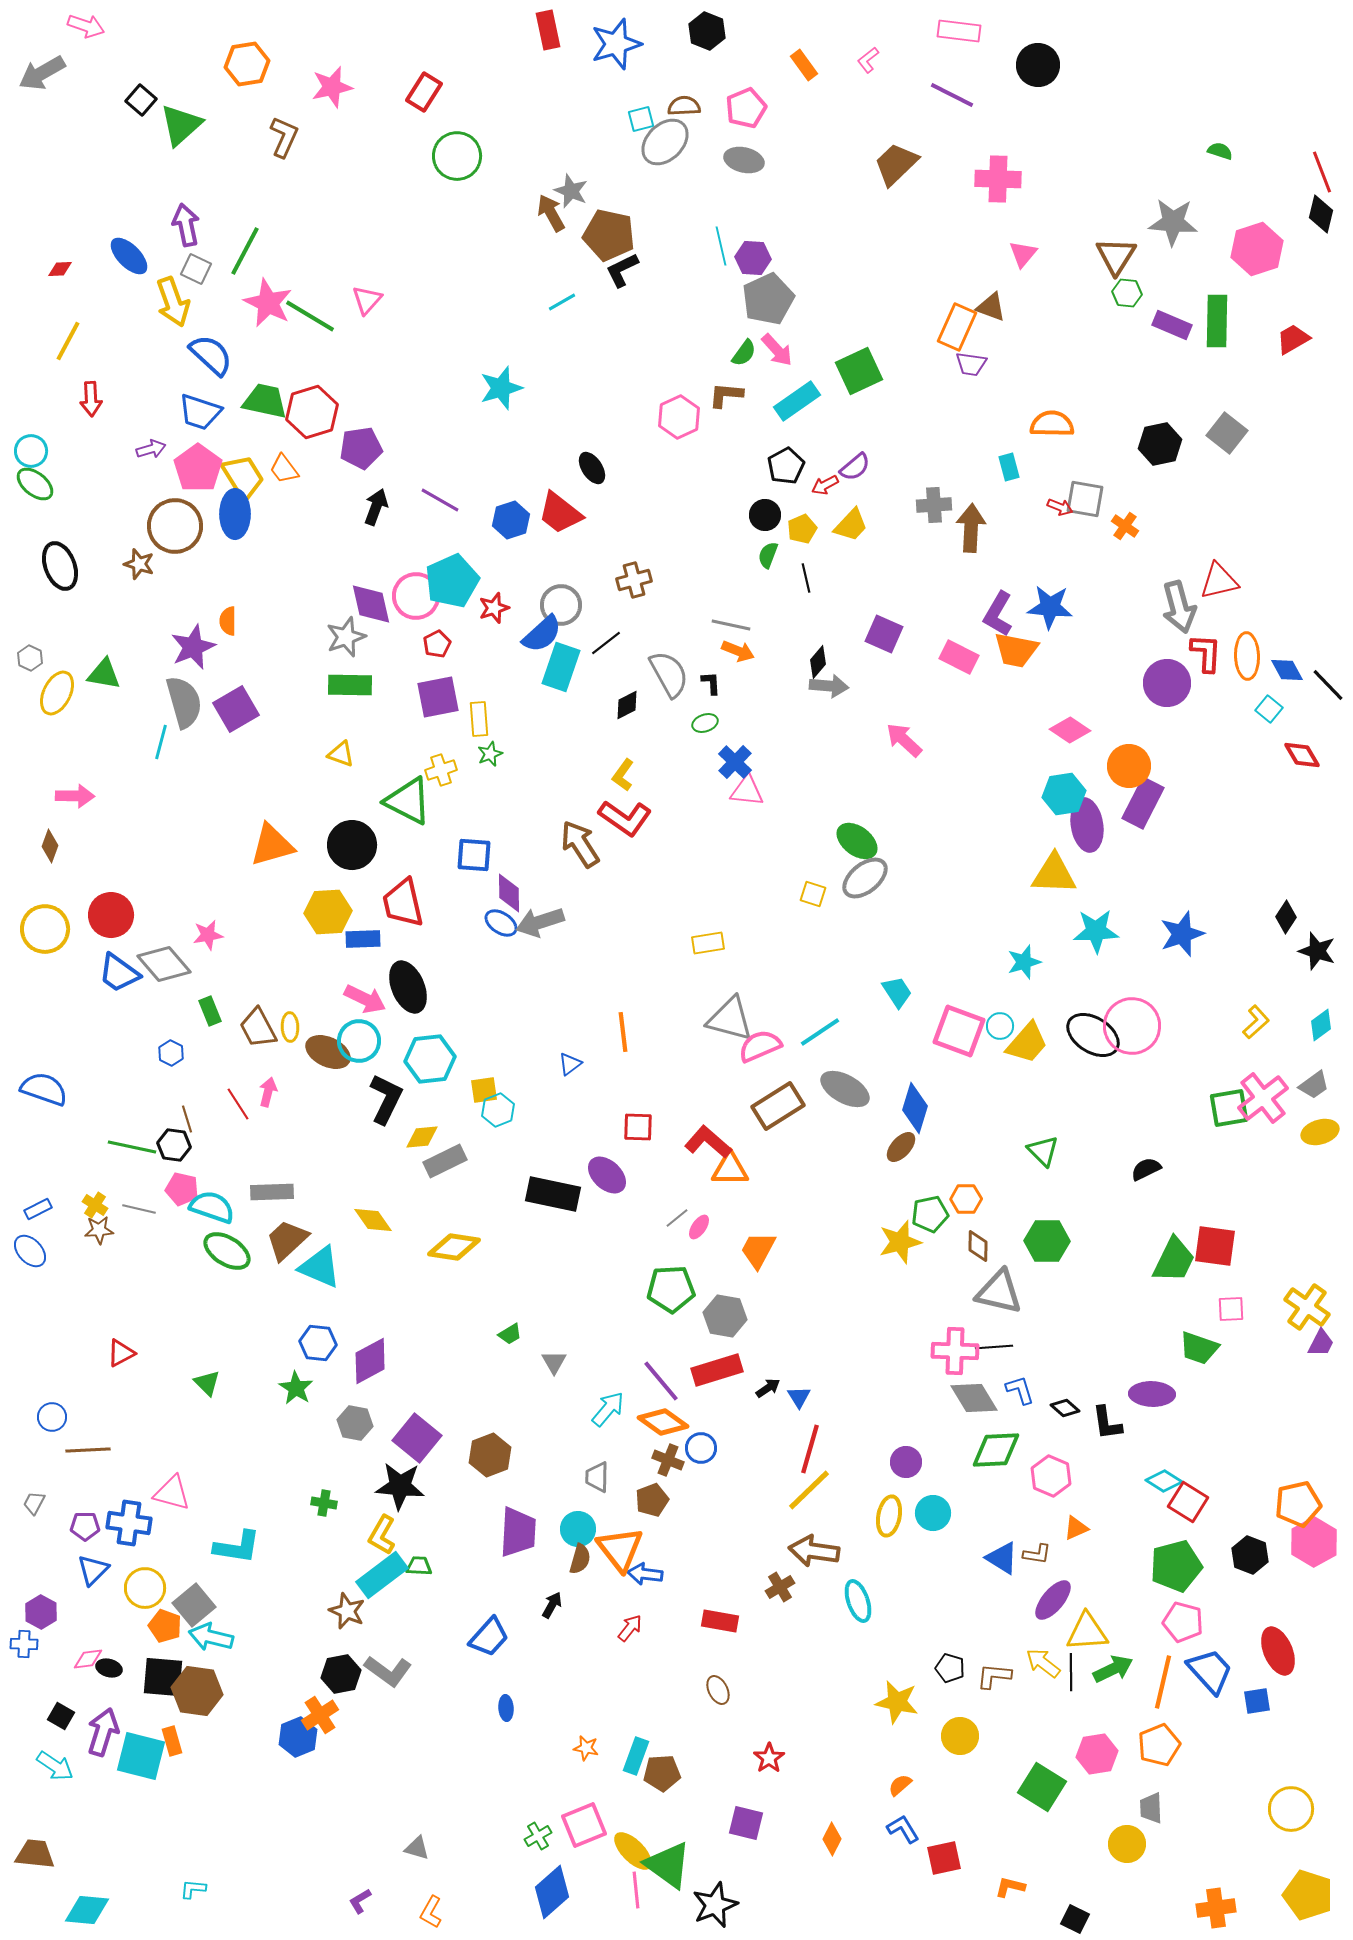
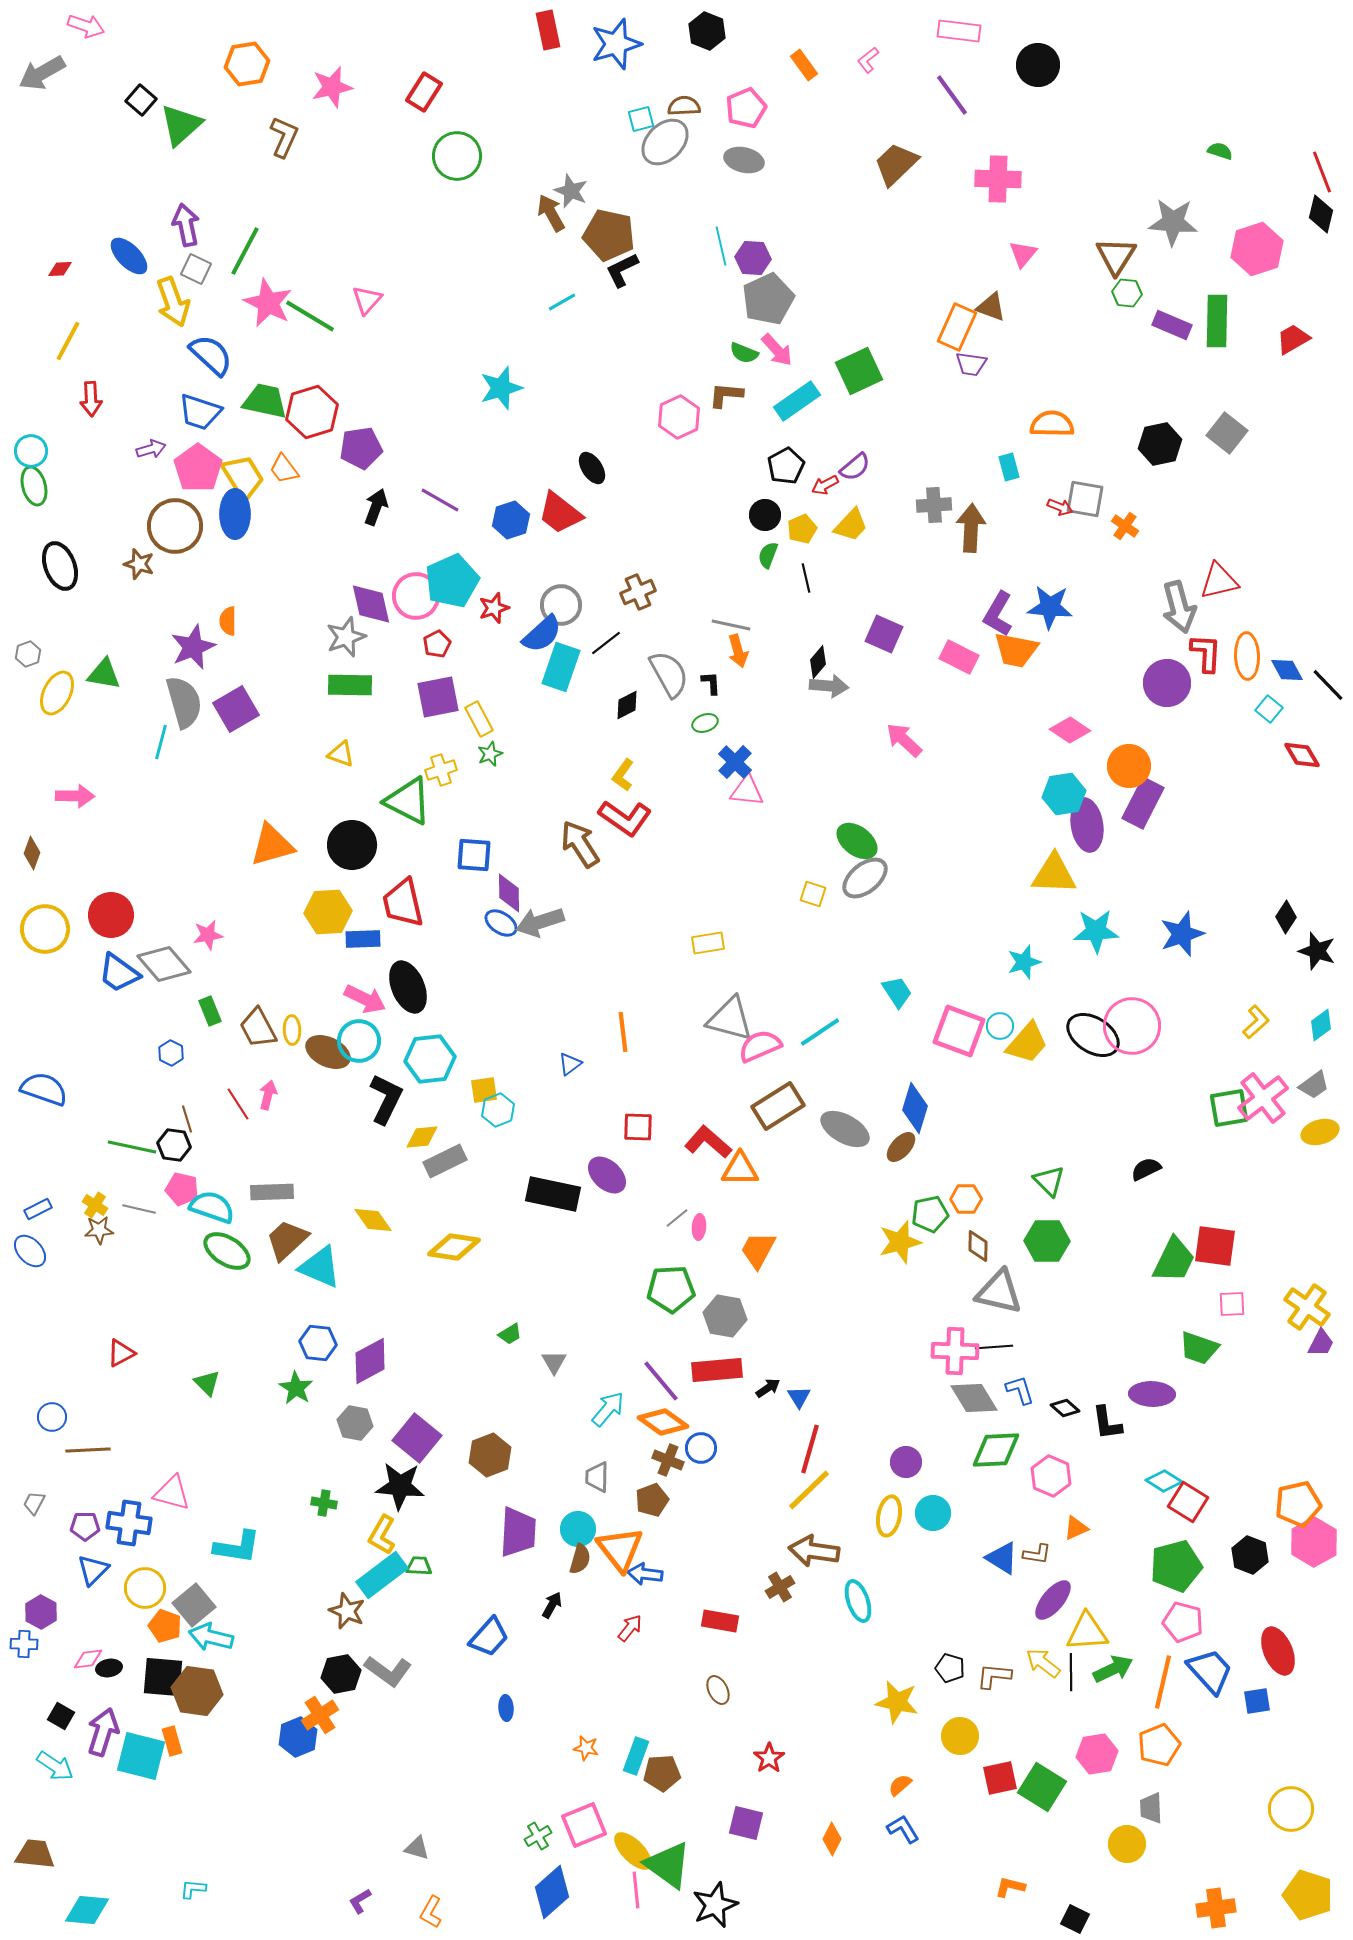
purple line at (952, 95): rotated 27 degrees clockwise
green semicircle at (744, 353): rotated 76 degrees clockwise
green ellipse at (35, 484): moved 1 px left, 2 px down; rotated 36 degrees clockwise
brown cross at (634, 580): moved 4 px right, 12 px down; rotated 8 degrees counterclockwise
orange arrow at (738, 651): rotated 52 degrees clockwise
gray hexagon at (30, 658): moved 2 px left, 4 px up; rotated 15 degrees clockwise
yellow rectangle at (479, 719): rotated 24 degrees counterclockwise
brown diamond at (50, 846): moved 18 px left, 7 px down
yellow ellipse at (290, 1027): moved 2 px right, 3 px down
gray ellipse at (845, 1089): moved 40 px down
pink arrow at (268, 1092): moved 3 px down
green triangle at (1043, 1151): moved 6 px right, 30 px down
orange triangle at (730, 1169): moved 10 px right
pink ellipse at (699, 1227): rotated 30 degrees counterclockwise
pink square at (1231, 1309): moved 1 px right, 5 px up
red rectangle at (717, 1370): rotated 12 degrees clockwise
black ellipse at (109, 1668): rotated 25 degrees counterclockwise
red square at (944, 1858): moved 56 px right, 80 px up
